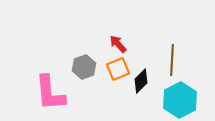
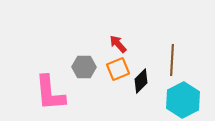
gray hexagon: rotated 20 degrees clockwise
cyan hexagon: moved 3 px right
